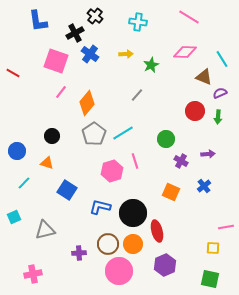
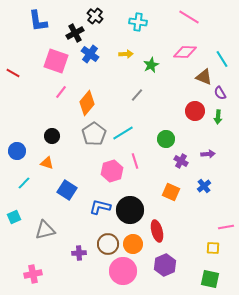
purple semicircle at (220, 93): rotated 96 degrees counterclockwise
black circle at (133, 213): moved 3 px left, 3 px up
pink circle at (119, 271): moved 4 px right
